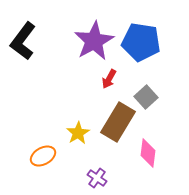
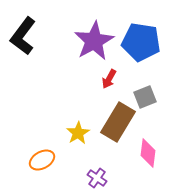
black L-shape: moved 5 px up
gray square: moved 1 px left; rotated 20 degrees clockwise
orange ellipse: moved 1 px left, 4 px down
